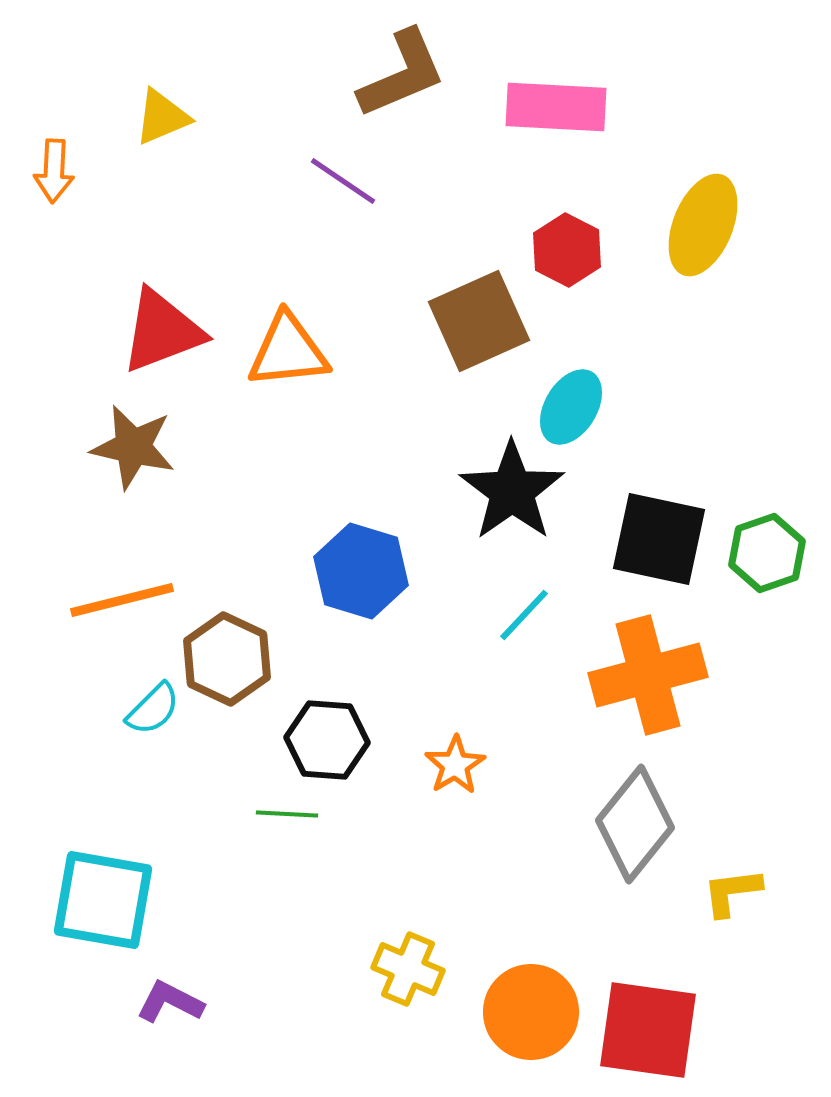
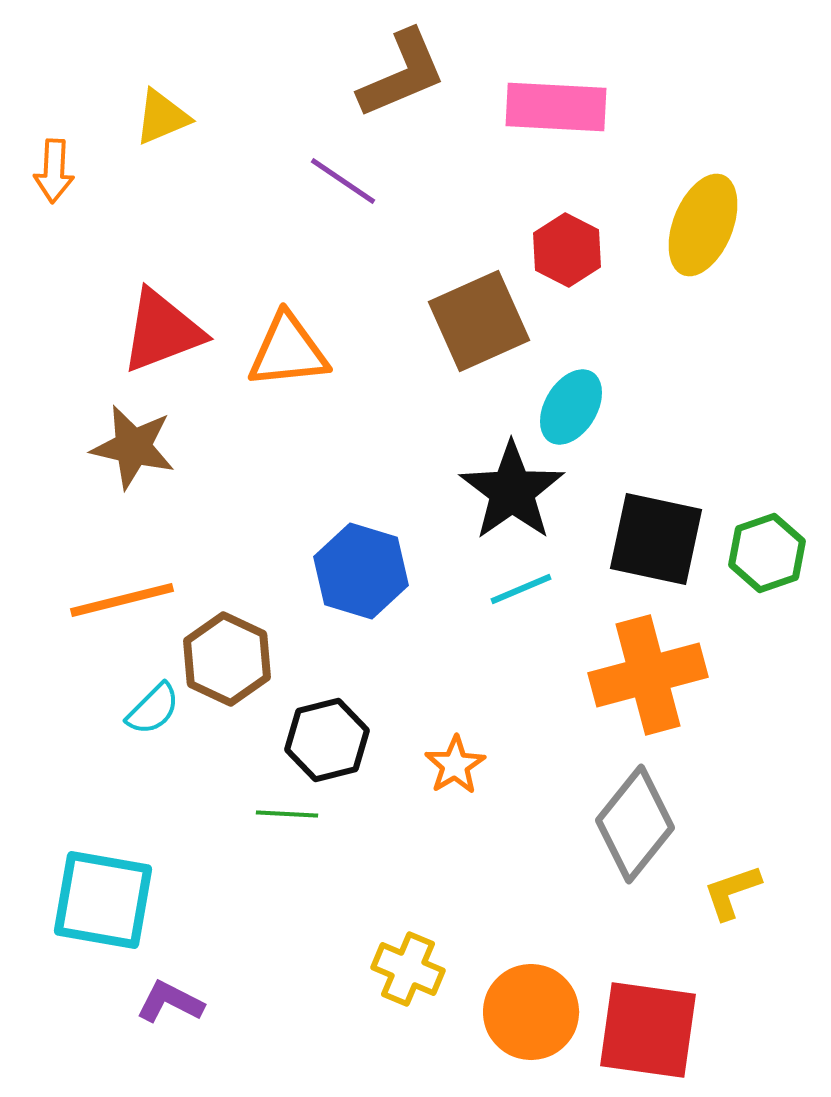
black square: moved 3 px left
cyan line: moved 3 px left, 26 px up; rotated 24 degrees clockwise
black hexagon: rotated 18 degrees counterclockwise
yellow L-shape: rotated 12 degrees counterclockwise
